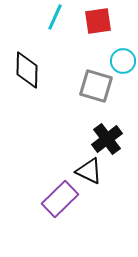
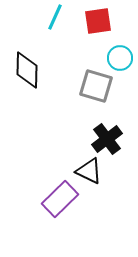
cyan circle: moved 3 px left, 3 px up
